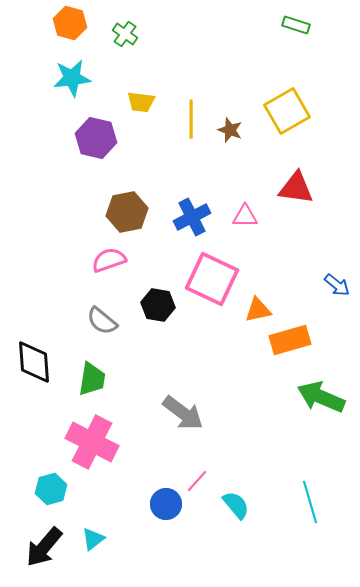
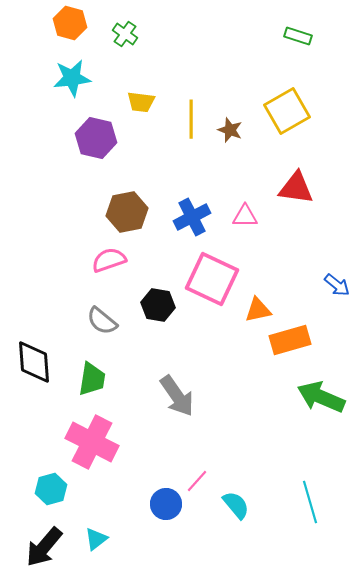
green rectangle: moved 2 px right, 11 px down
gray arrow: moved 6 px left, 17 px up; rotated 18 degrees clockwise
cyan triangle: moved 3 px right
